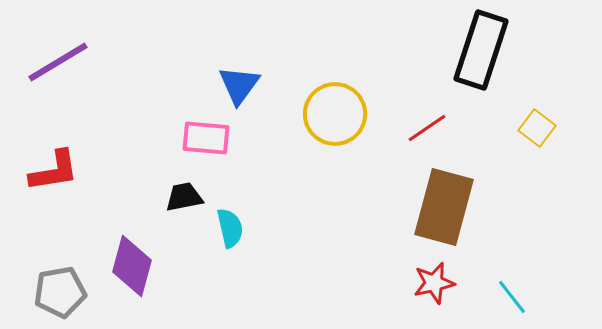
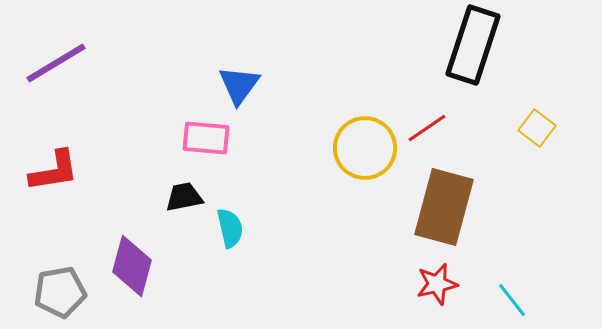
black rectangle: moved 8 px left, 5 px up
purple line: moved 2 px left, 1 px down
yellow circle: moved 30 px right, 34 px down
red star: moved 3 px right, 1 px down
cyan line: moved 3 px down
